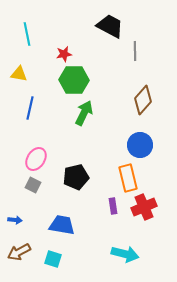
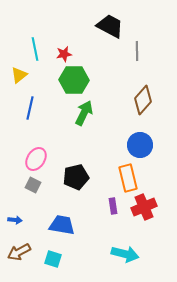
cyan line: moved 8 px right, 15 px down
gray line: moved 2 px right
yellow triangle: moved 1 px down; rotated 48 degrees counterclockwise
